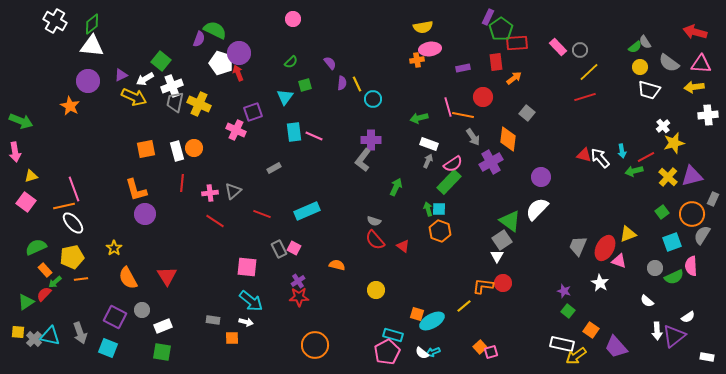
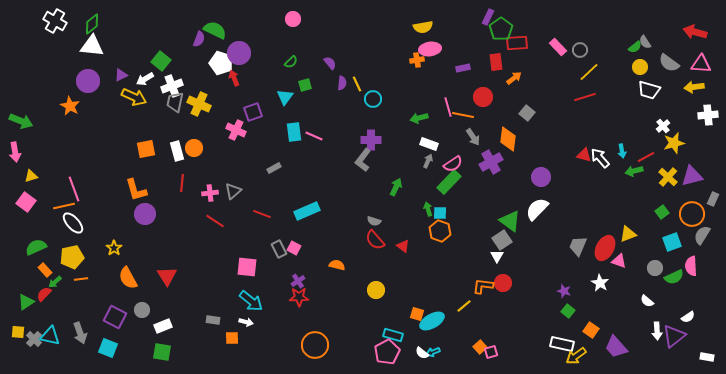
red arrow at (238, 73): moved 4 px left, 5 px down
cyan square at (439, 209): moved 1 px right, 4 px down
